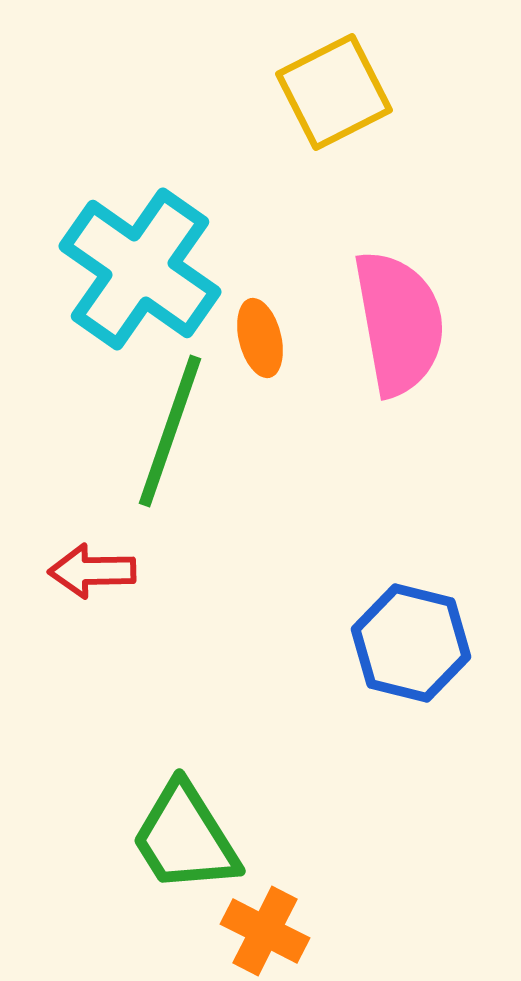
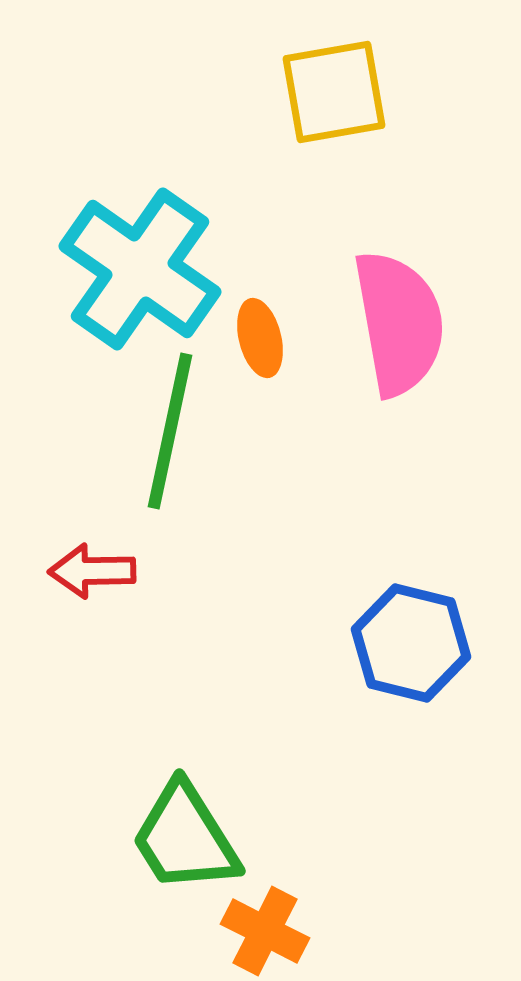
yellow square: rotated 17 degrees clockwise
green line: rotated 7 degrees counterclockwise
